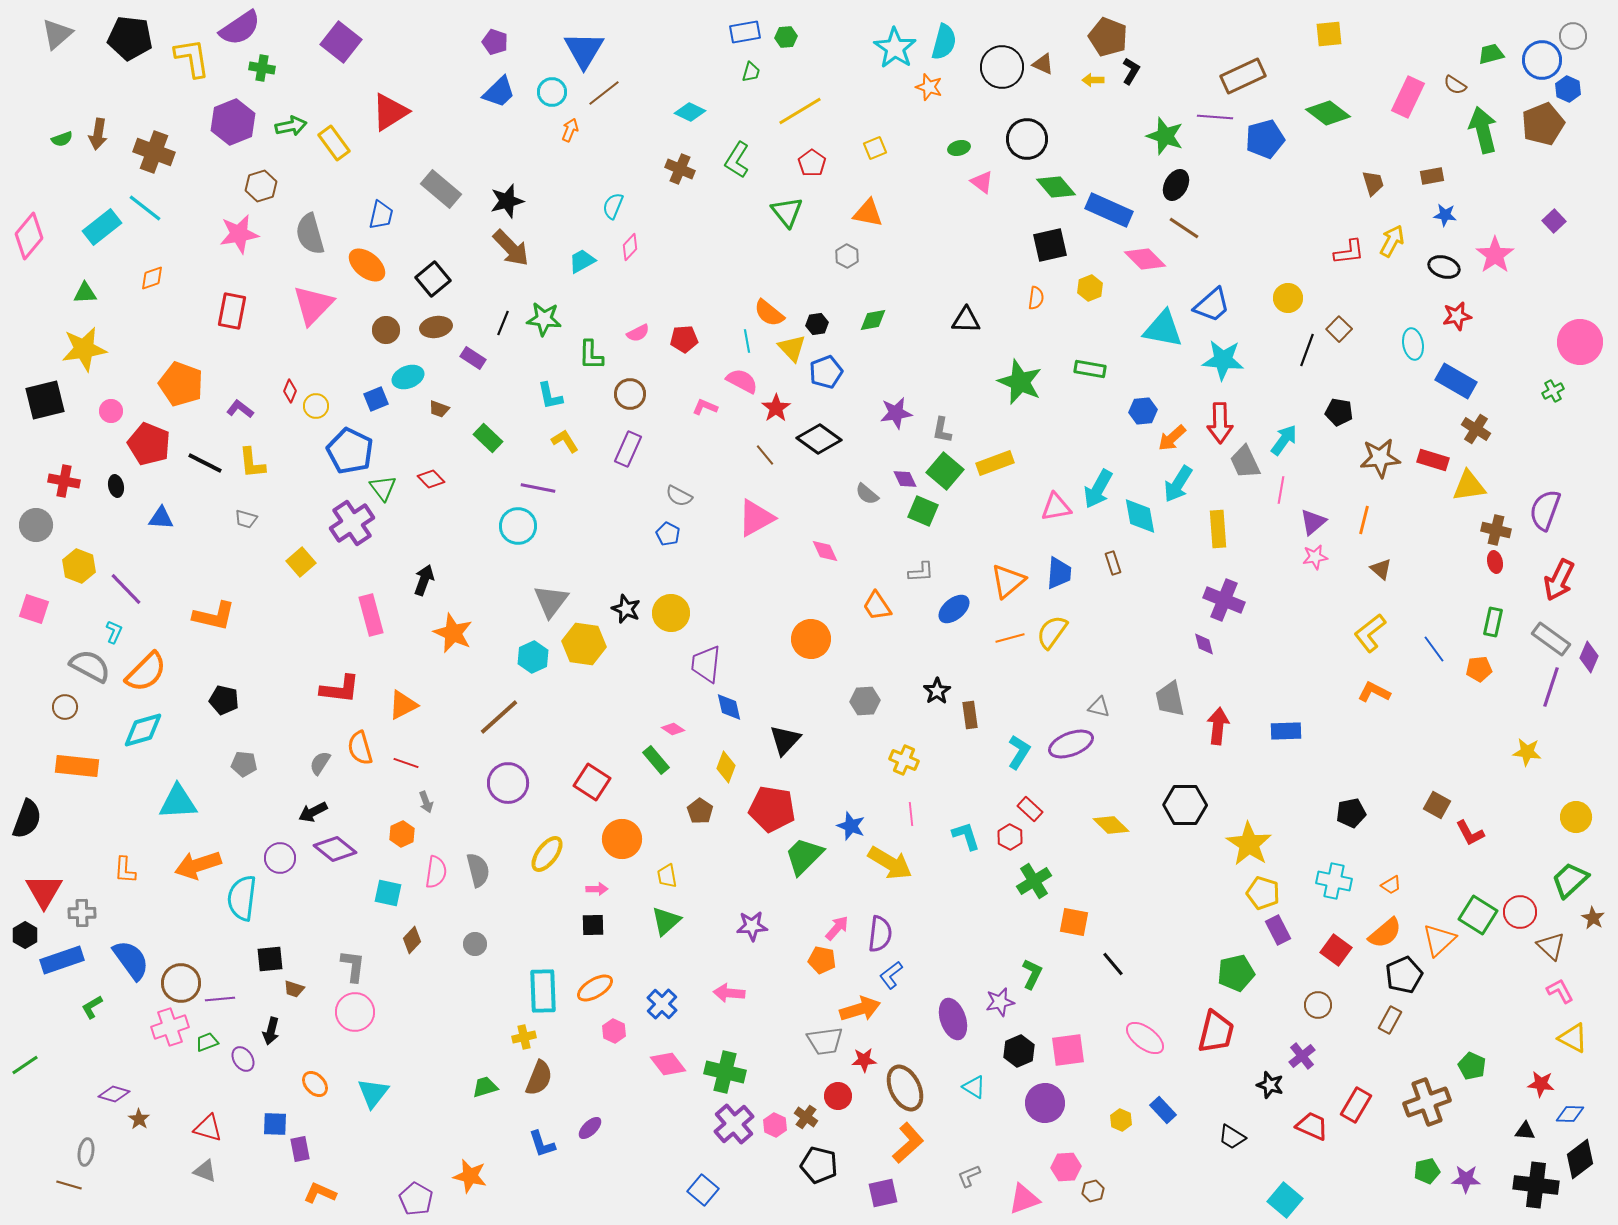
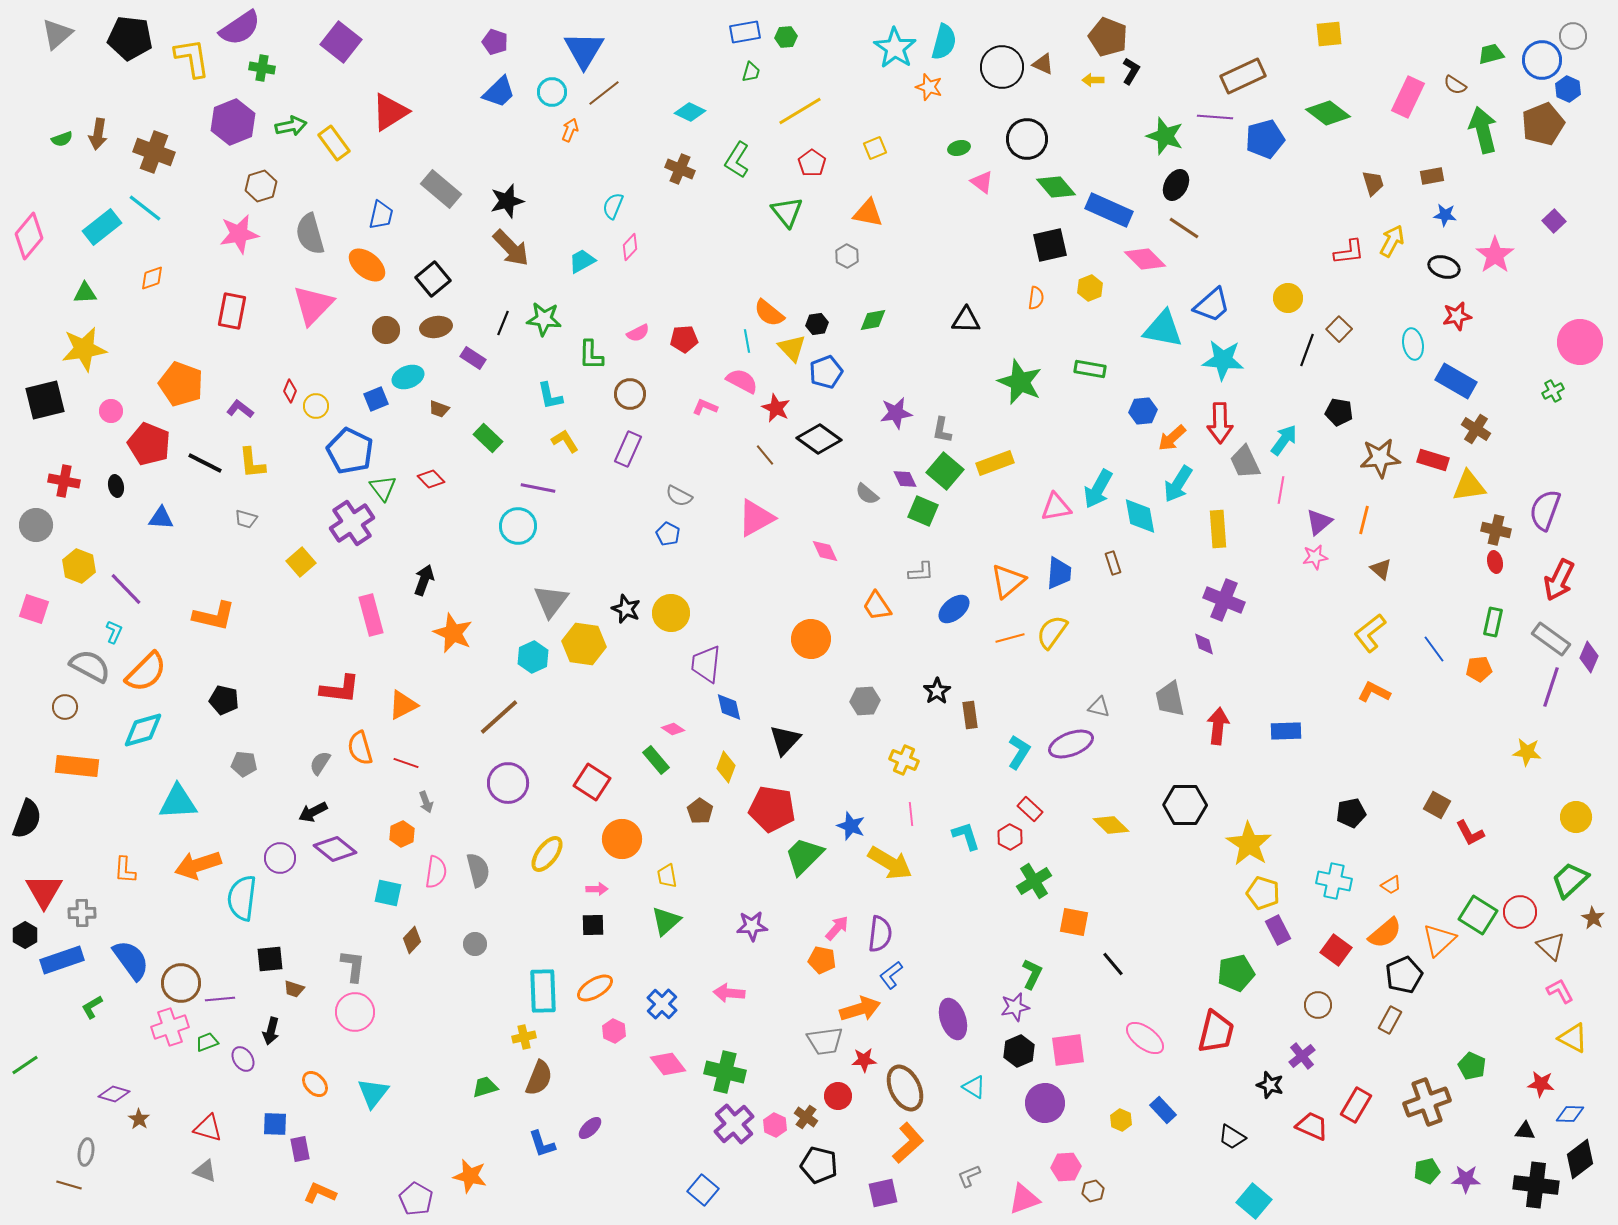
red star at (776, 408): rotated 12 degrees counterclockwise
purple triangle at (1313, 522): moved 6 px right
purple star at (1000, 1002): moved 15 px right, 5 px down
cyan square at (1285, 1200): moved 31 px left, 1 px down
